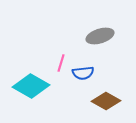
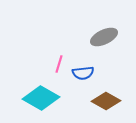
gray ellipse: moved 4 px right, 1 px down; rotated 8 degrees counterclockwise
pink line: moved 2 px left, 1 px down
cyan diamond: moved 10 px right, 12 px down
